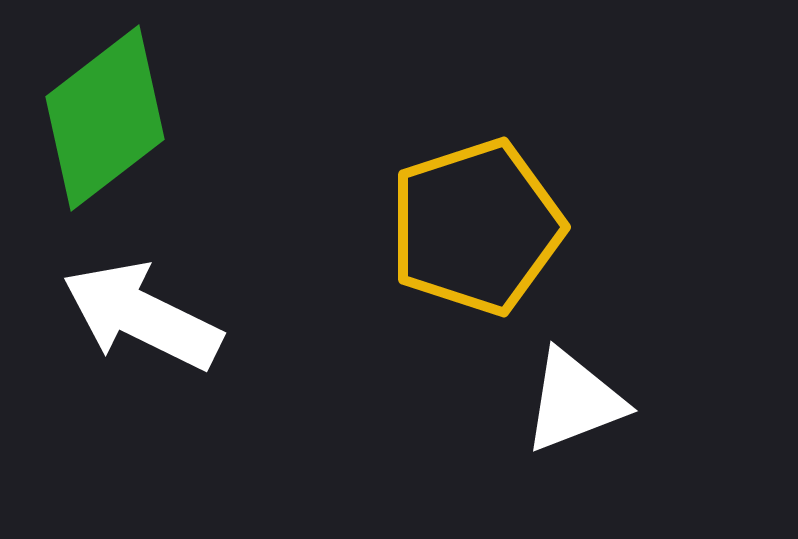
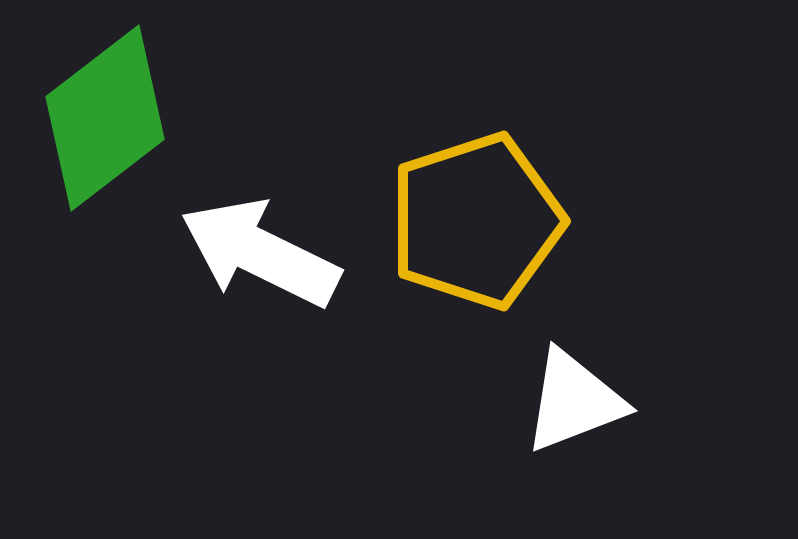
yellow pentagon: moved 6 px up
white arrow: moved 118 px right, 63 px up
